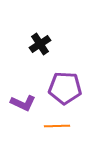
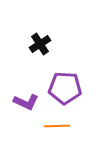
purple L-shape: moved 3 px right, 1 px up
